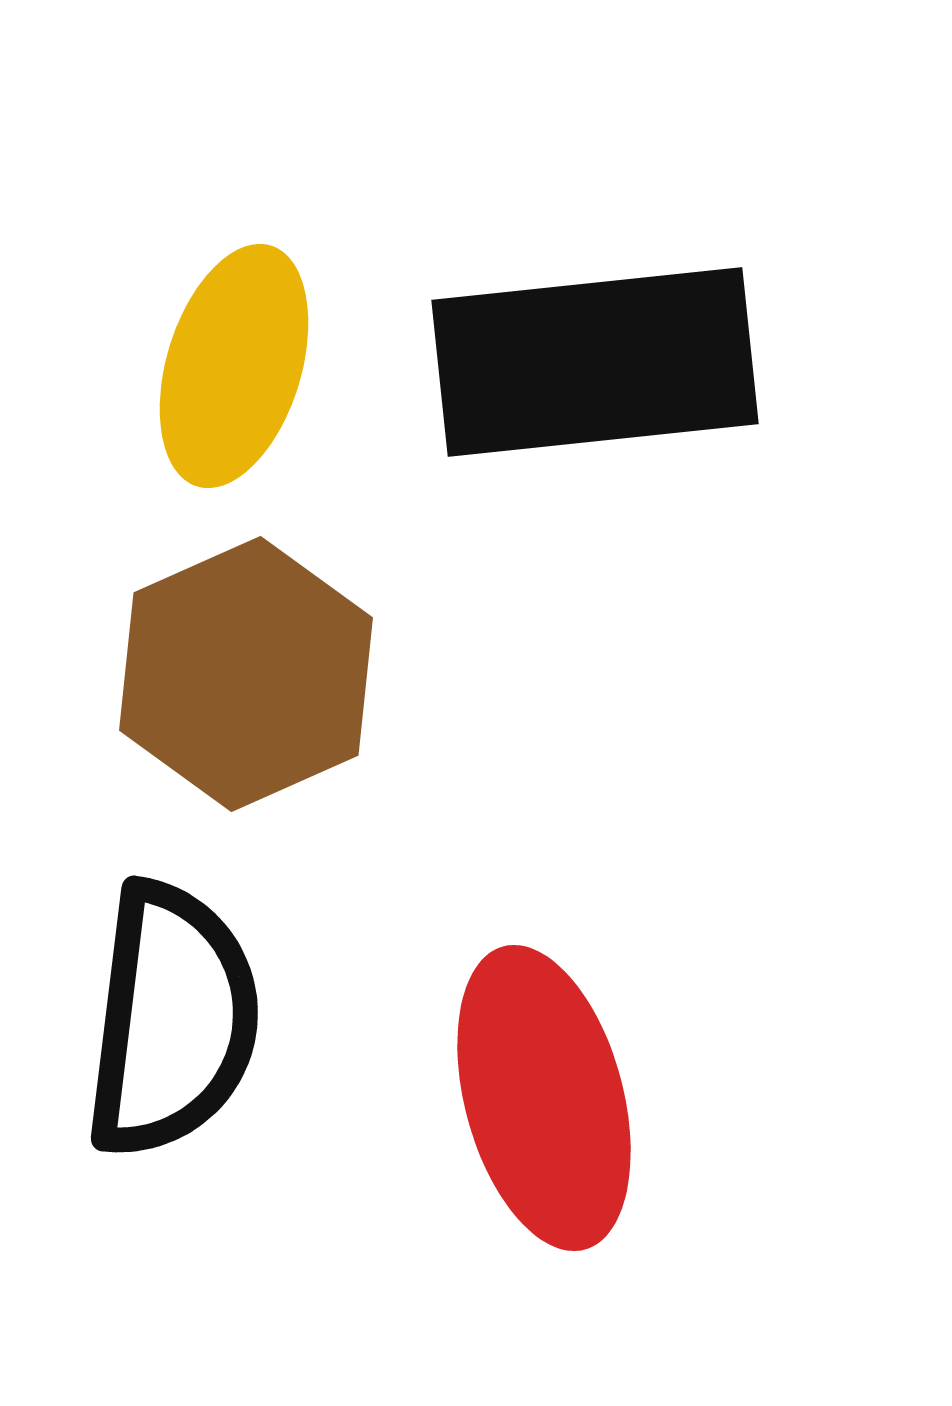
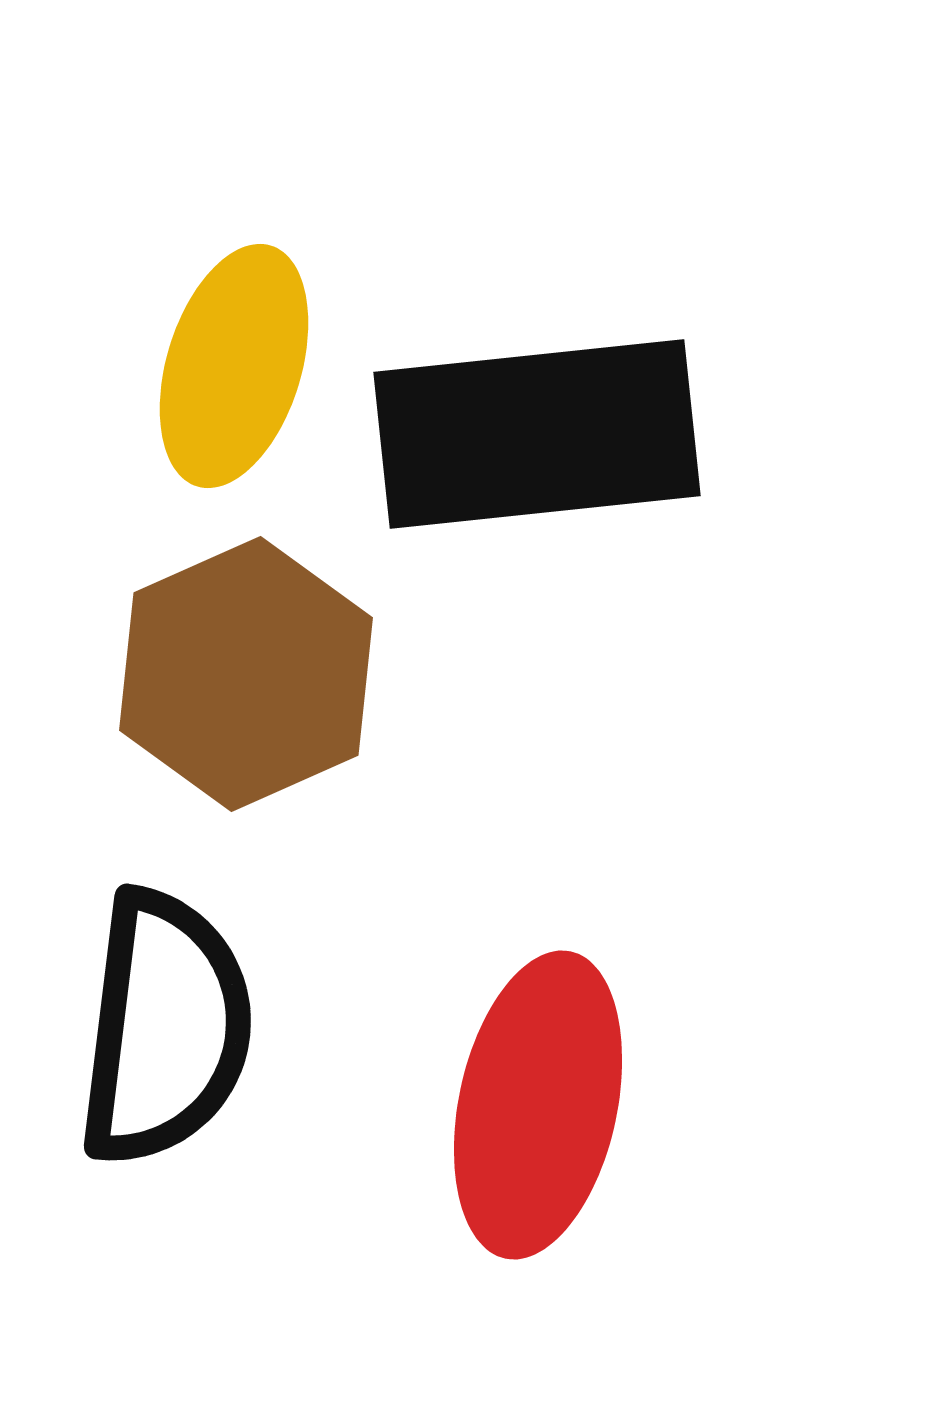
black rectangle: moved 58 px left, 72 px down
black semicircle: moved 7 px left, 8 px down
red ellipse: moved 6 px left, 7 px down; rotated 27 degrees clockwise
